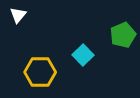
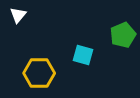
cyan square: rotated 30 degrees counterclockwise
yellow hexagon: moved 1 px left, 1 px down
